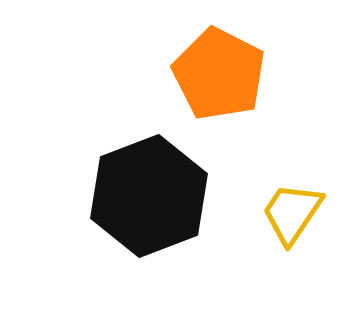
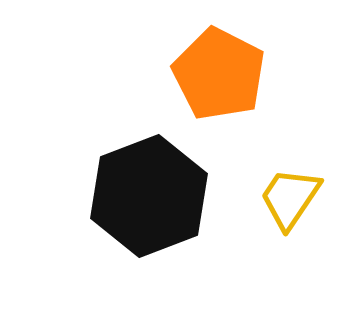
yellow trapezoid: moved 2 px left, 15 px up
